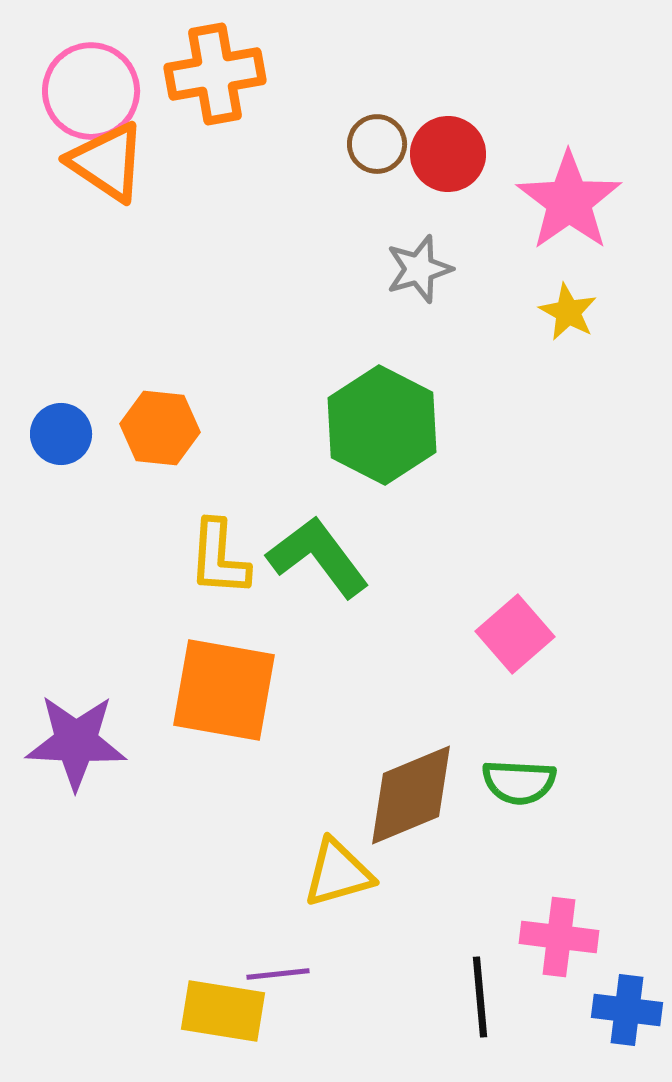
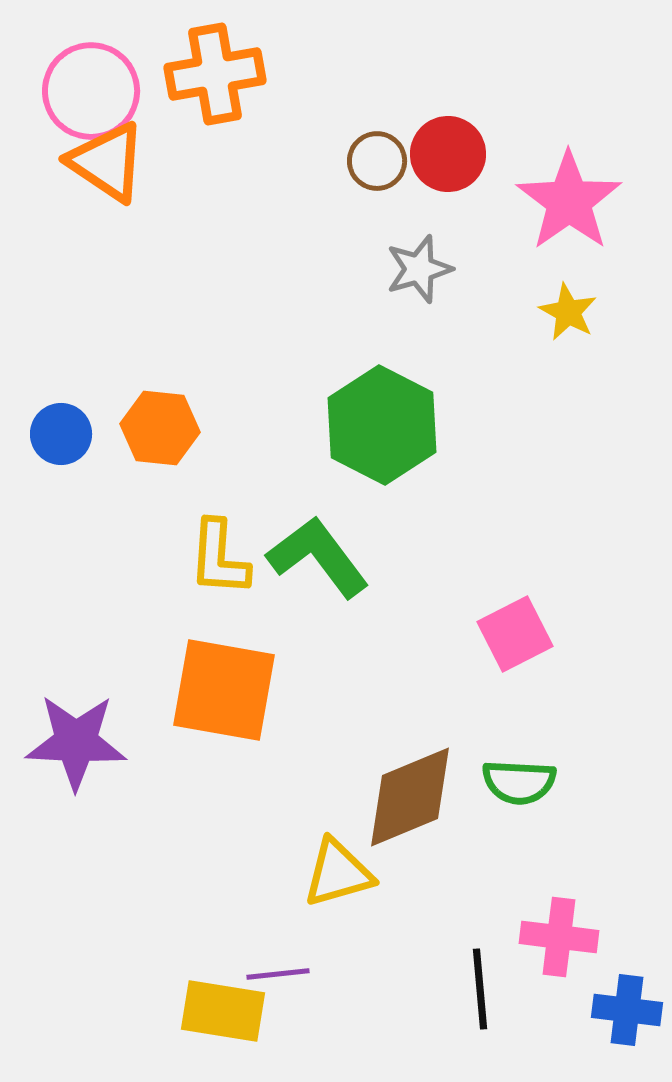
brown circle: moved 17 px down
pink square: rotated 14 degrees clockwise
brown diamond: moved 1 px left, 2 px down
black line: moved 8 px up
